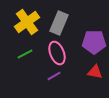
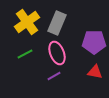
gray rectangle: moved 2 px left
